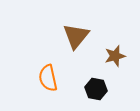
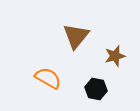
orange semicircle: rotated 132 degrees clockwise
